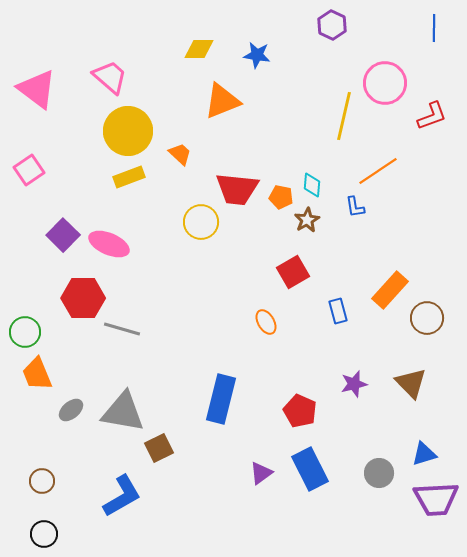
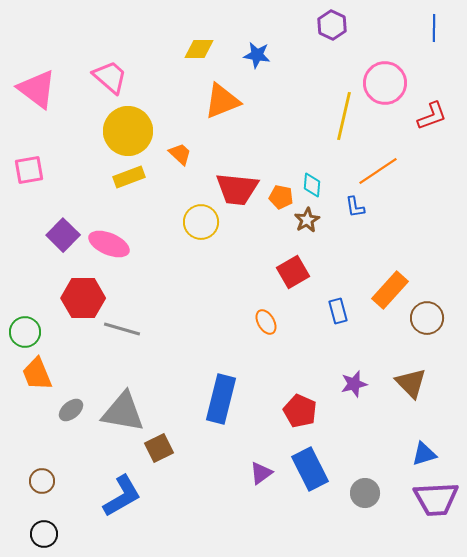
pink square at (29, 170): rotated 24 degrees clockwise
gray circle at (379, 473): moved 14 px left, 20 px down
